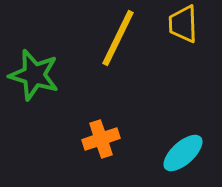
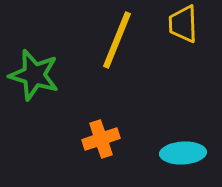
yellow line: moved 1 px left, 2 px down; rotated 4 degrees counterclockwise
cyan ellipse: rotated 39 degrees clockwise
